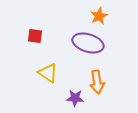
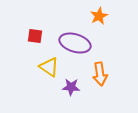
purple ellipse: moved 13 px left
yellow triangle: moved 1 px right, 6 px up
orange arrow: moved 3 px right, 8 px up
purple star: moved 4 px left, 11 px up
